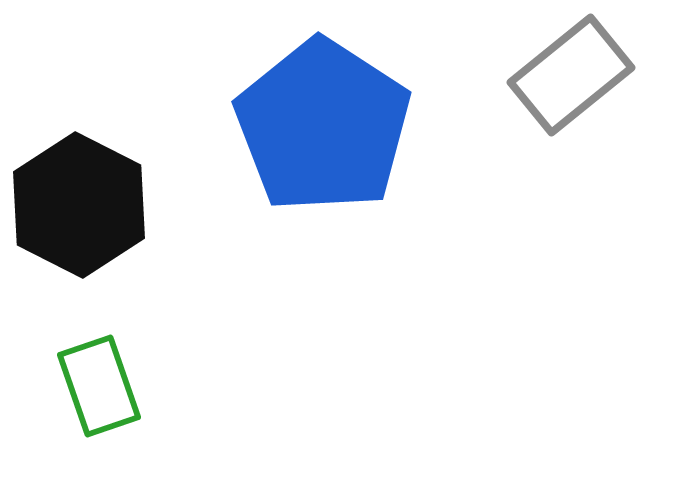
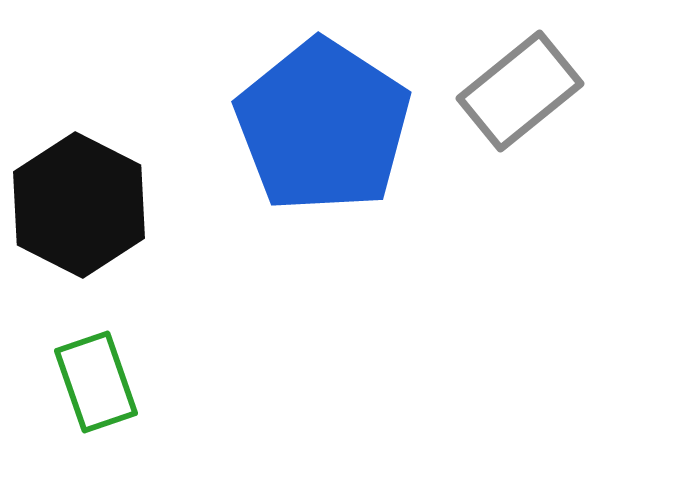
gray rectangle: moved 51 px left, 16 px down
green rectangle: moved 3 px left, 4 px up
